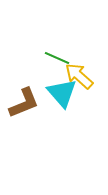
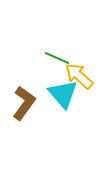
cyan triangle: moved 1 px right, 1 px down
brown L-shape: rotated 32 degrees counterclockwise
